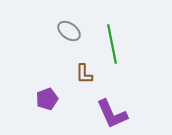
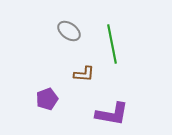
brown L-shape: rotated 85 degrees counterclockwise
purple L-shape: rotated 56 degrees counterclockwise
